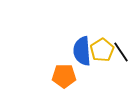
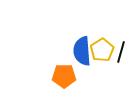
black line: rotated 50 degrees clockwise
